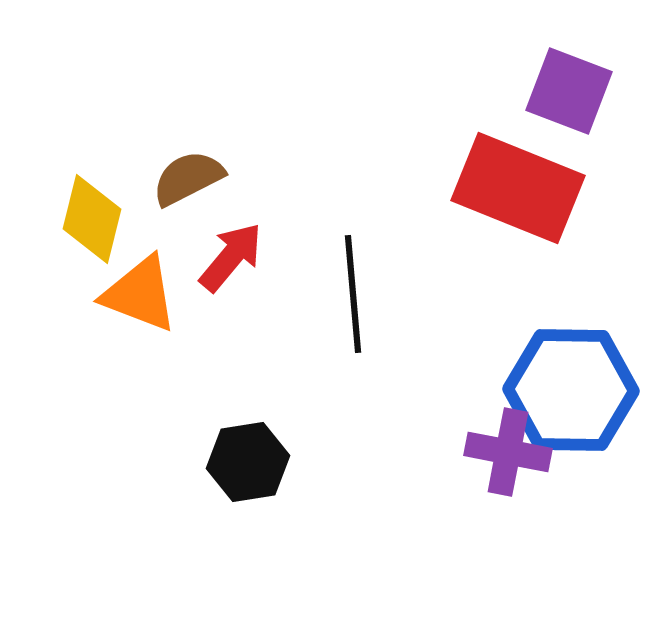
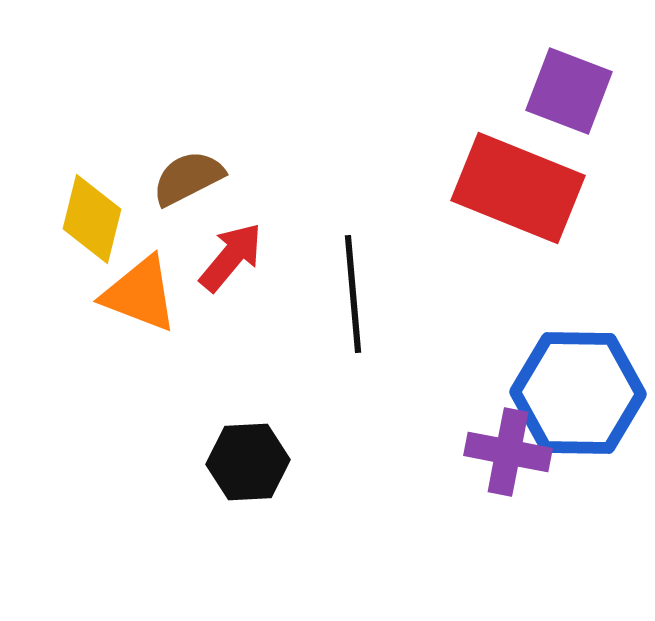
blue hexagon: moved 7 px right, 3 px down
black hexagon: rotated 6 degrees clockwise
